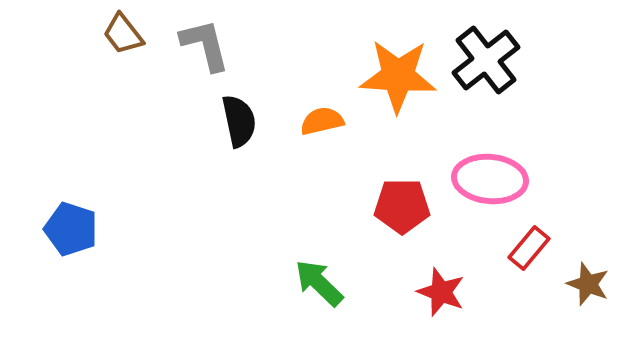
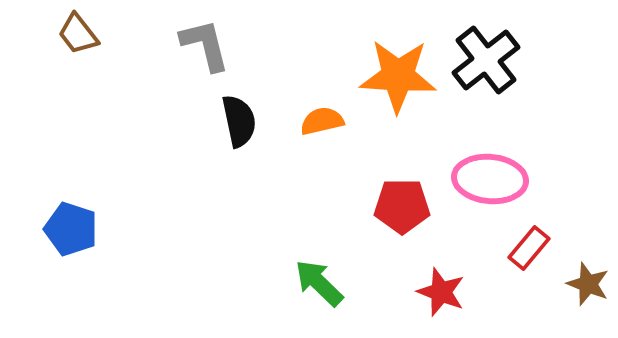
brown trapezoid: moved 45 px left
